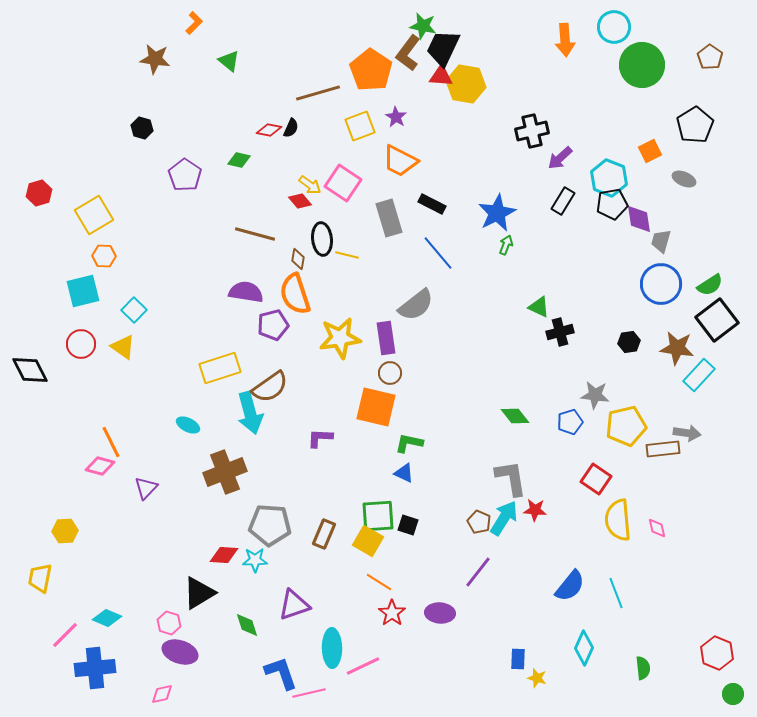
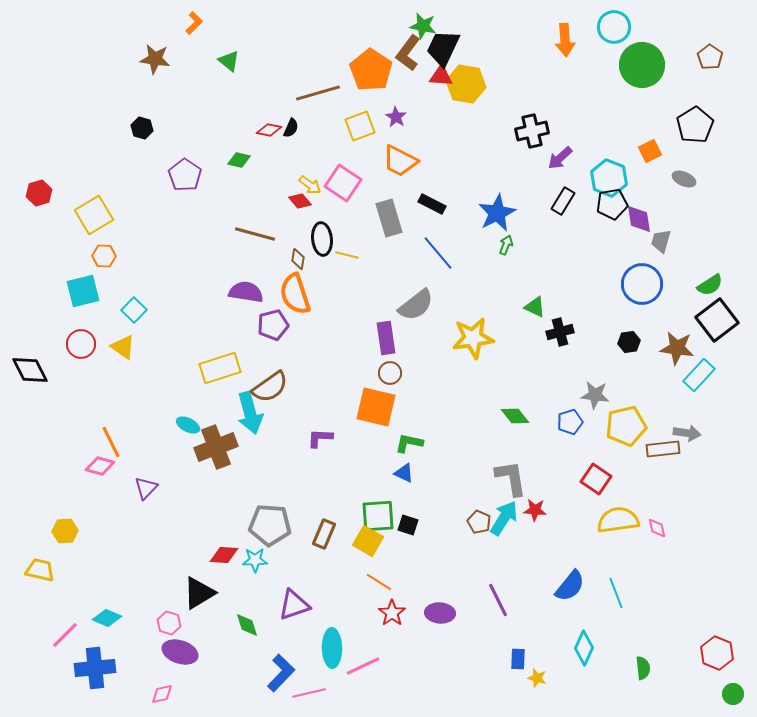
blue circle at (661, 284): moved 19 px left
green triangle at (539, 307): moved 4 px left
yellow star at (340, 338): moved 133 px right
brown cross at (225, 472): moved 9 px left, 25 px up
yellow semicircle at (618, 520): rotated 87 degrees clockwise
purple line at (478, 572): moved 20 px right, 28 px down; rotated 64 degrees counterclockwise
yellow trapezoid at (40, 578): moved 8 px up; rotated 92 degrees clockwise
blue L-shape at (281, 673): rotated 63 degrees clockwise
